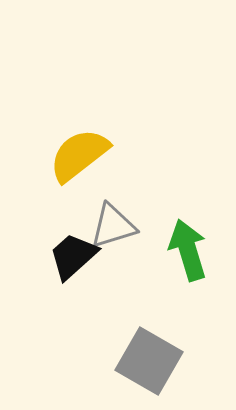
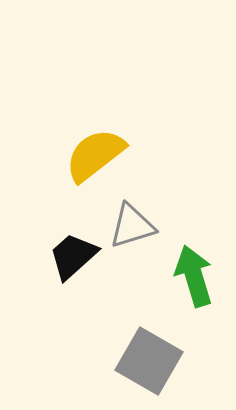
yellow semicircle: moved 16 px right
gray triangle: moved 19 px right
green arrow: moved 6 px right, 26 px down
